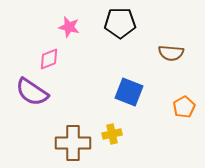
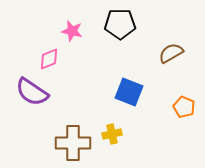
black pentagon: moved 1 px down
pink star: moved 3 px right, 4 px down
brown semicircle: rotated 145 degrees clockwise
orange pentagon: rotated 20 degrees counterclockwise
